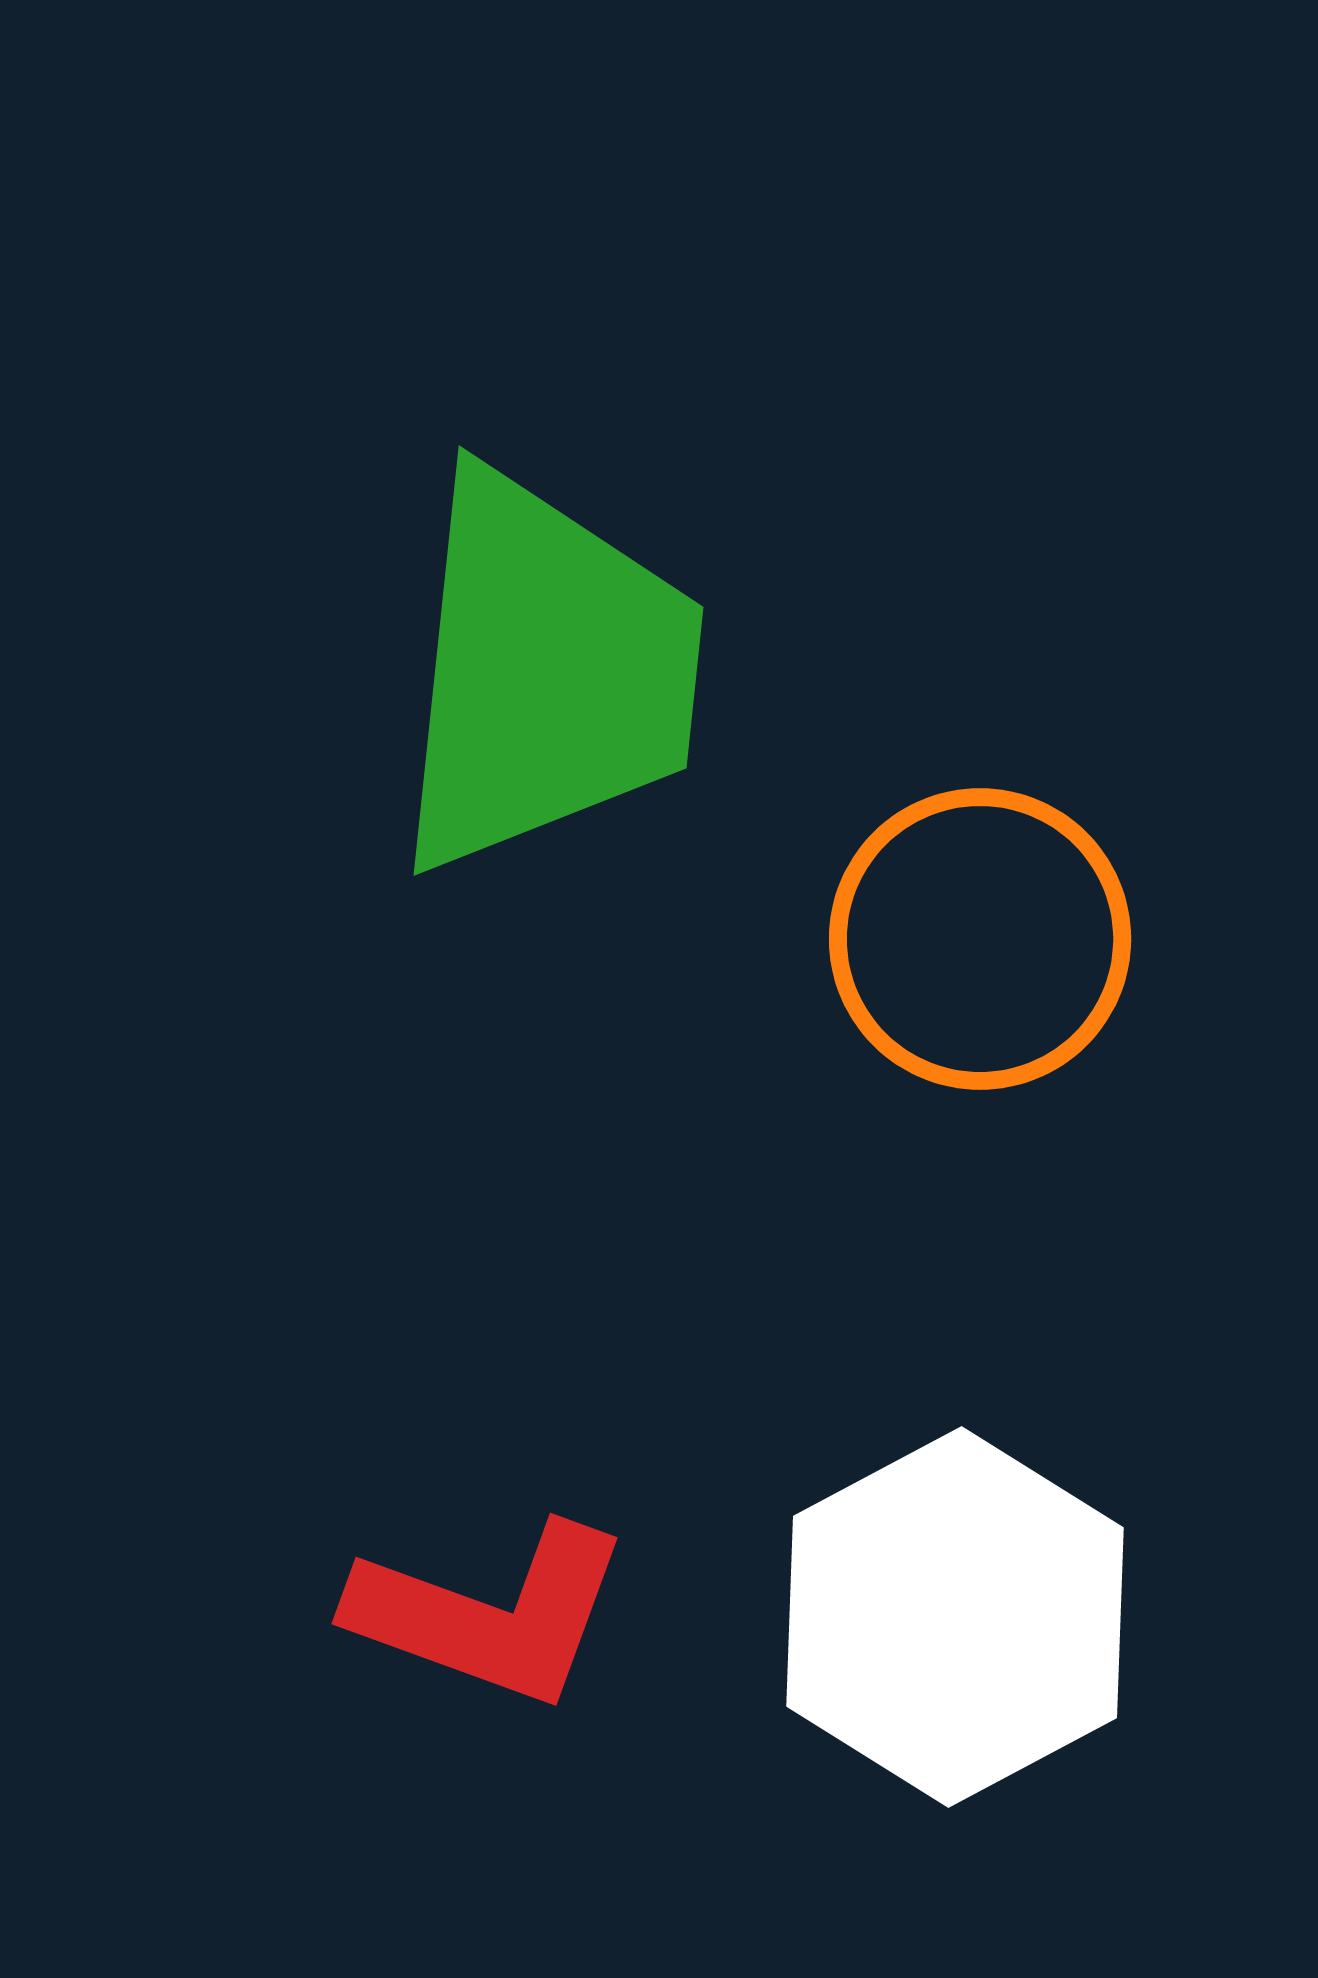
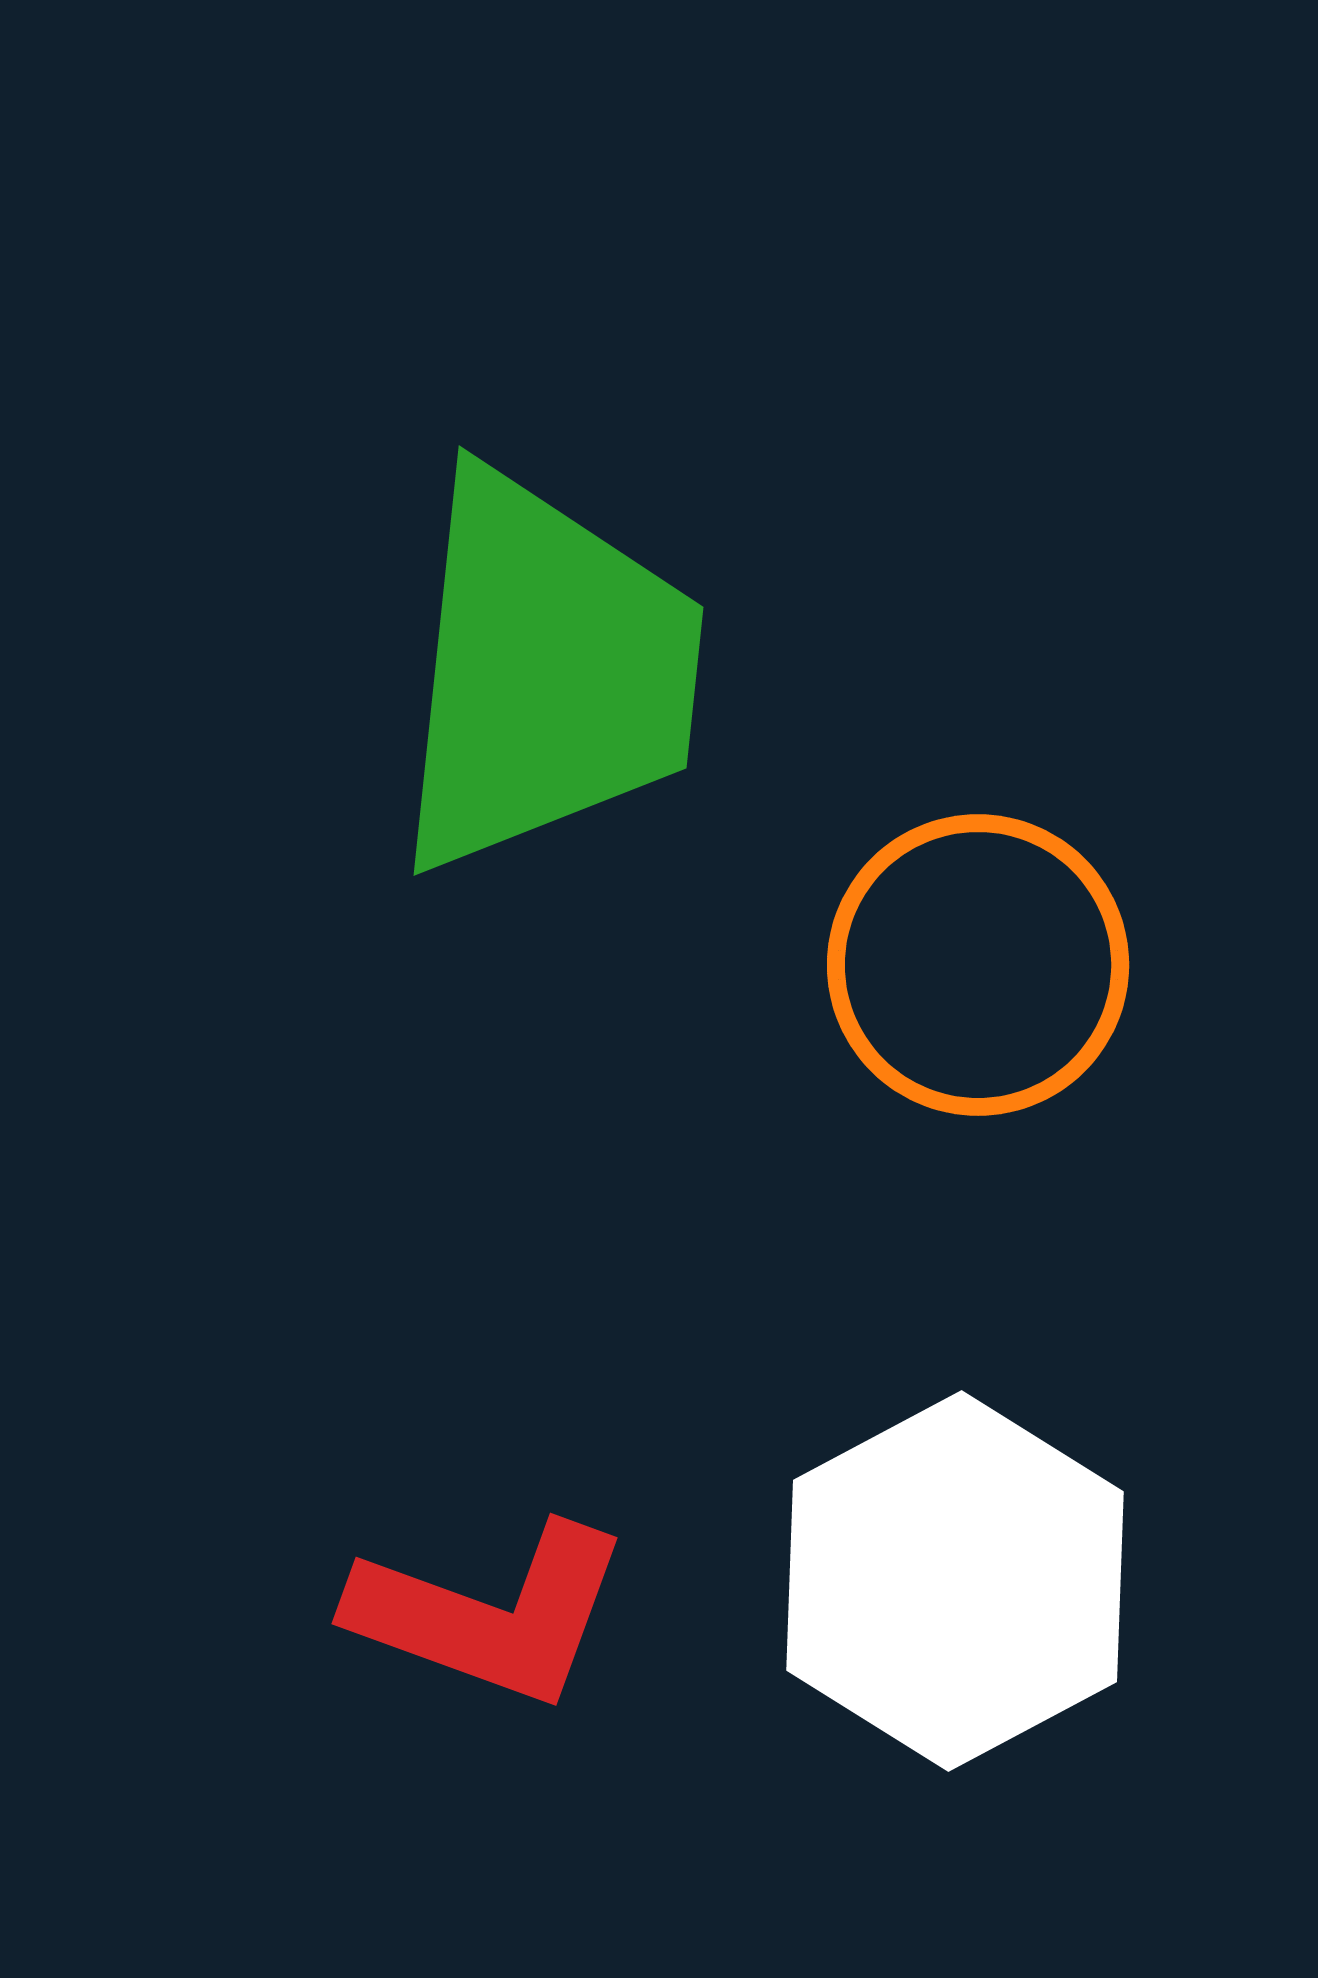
orange circle: moved 2 px left, 26 px down
white hexagon: moved 36 px up
